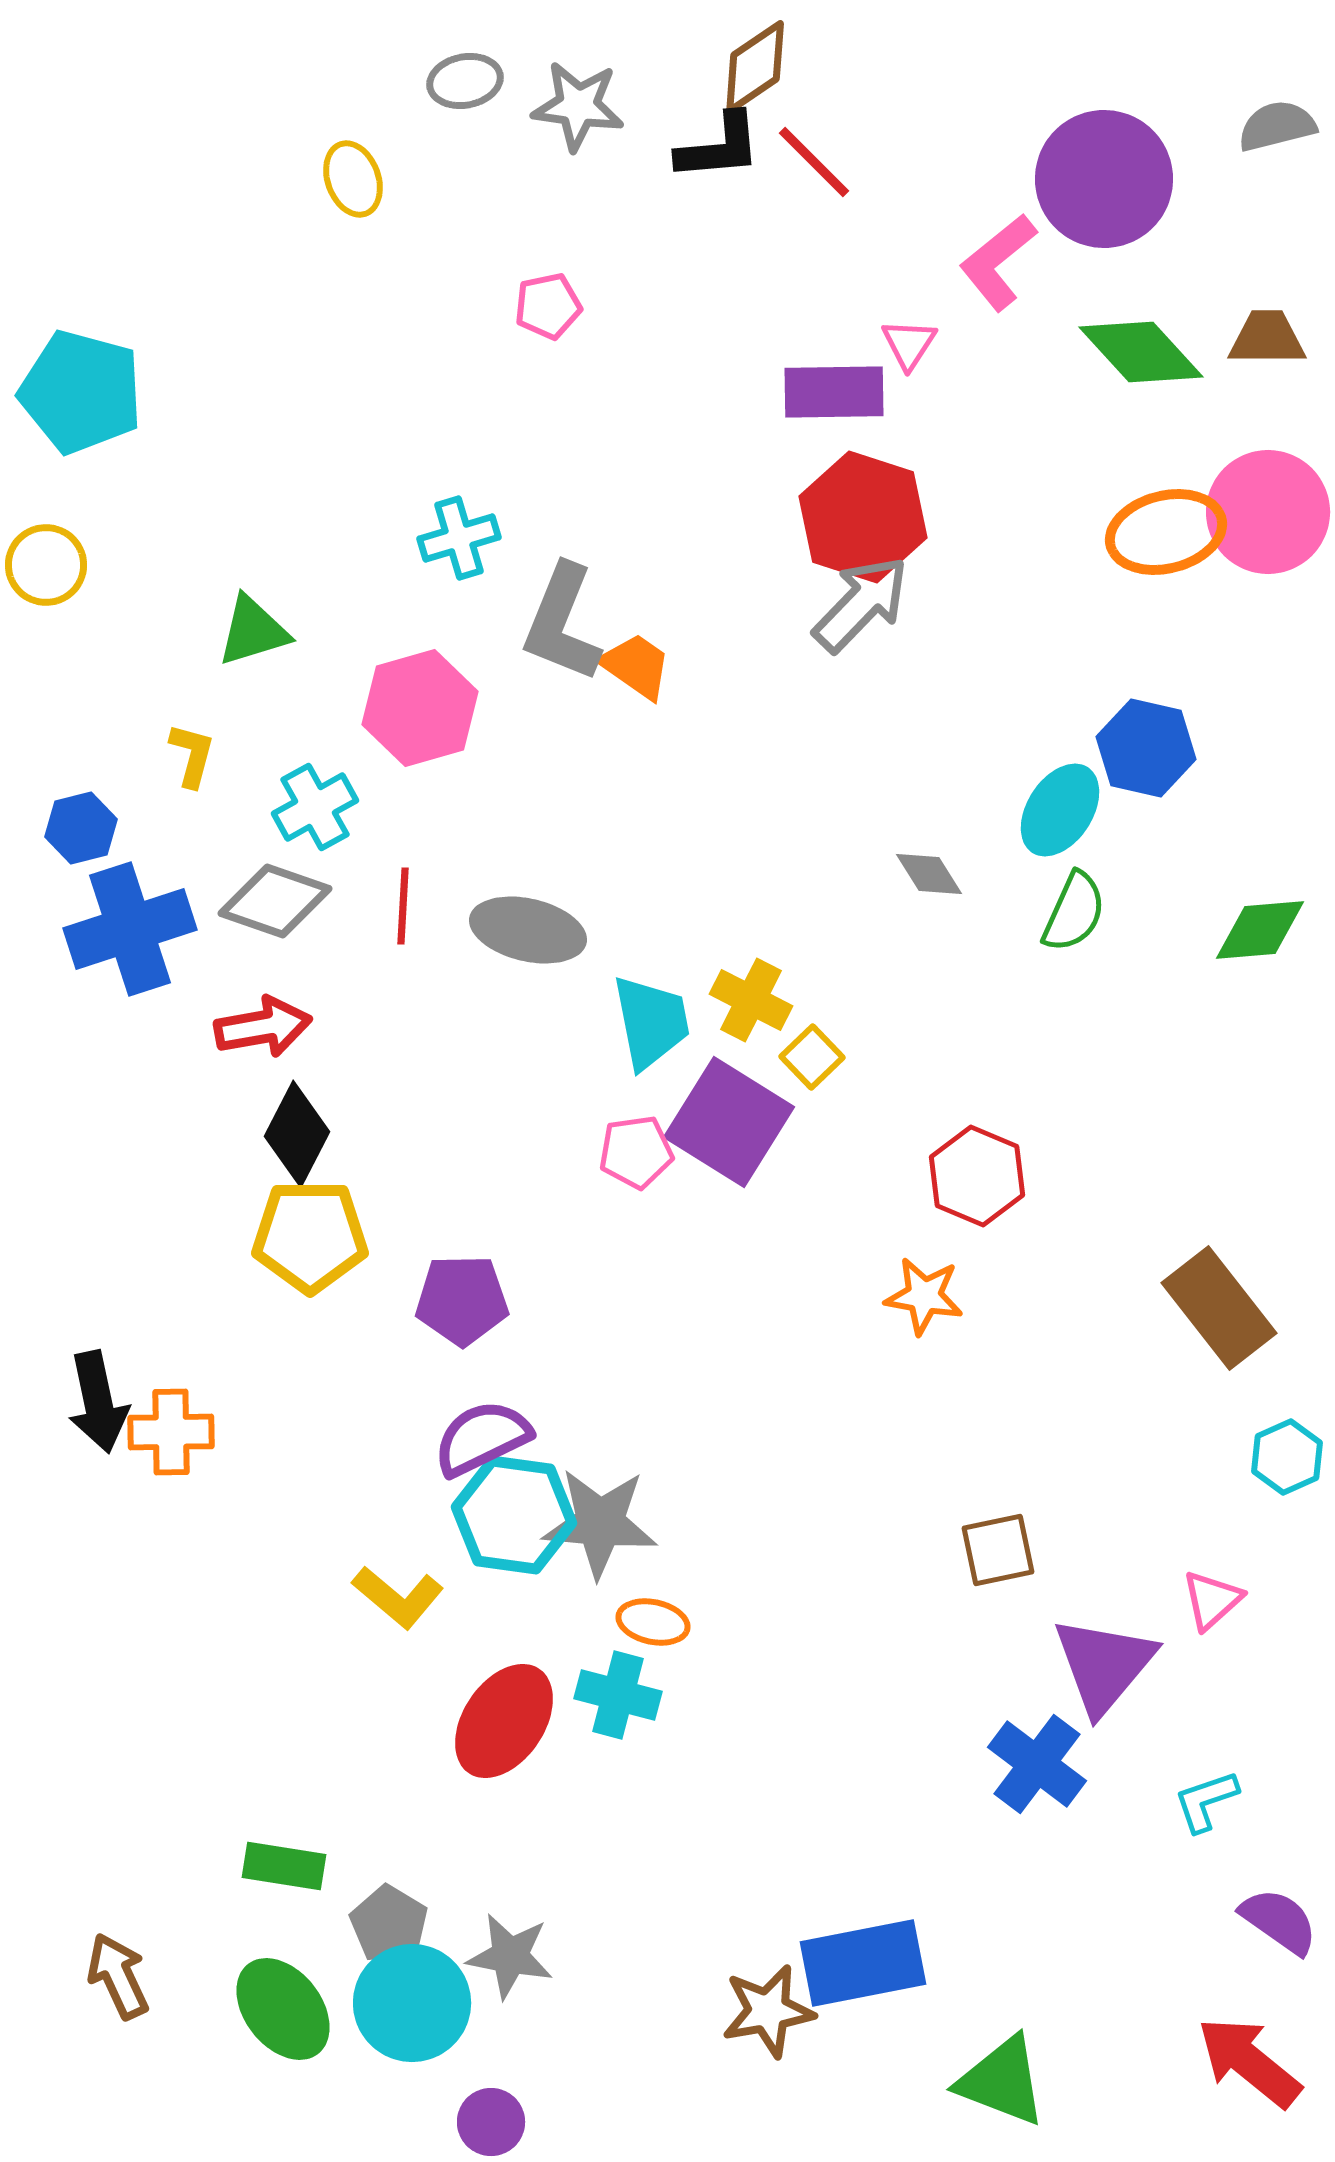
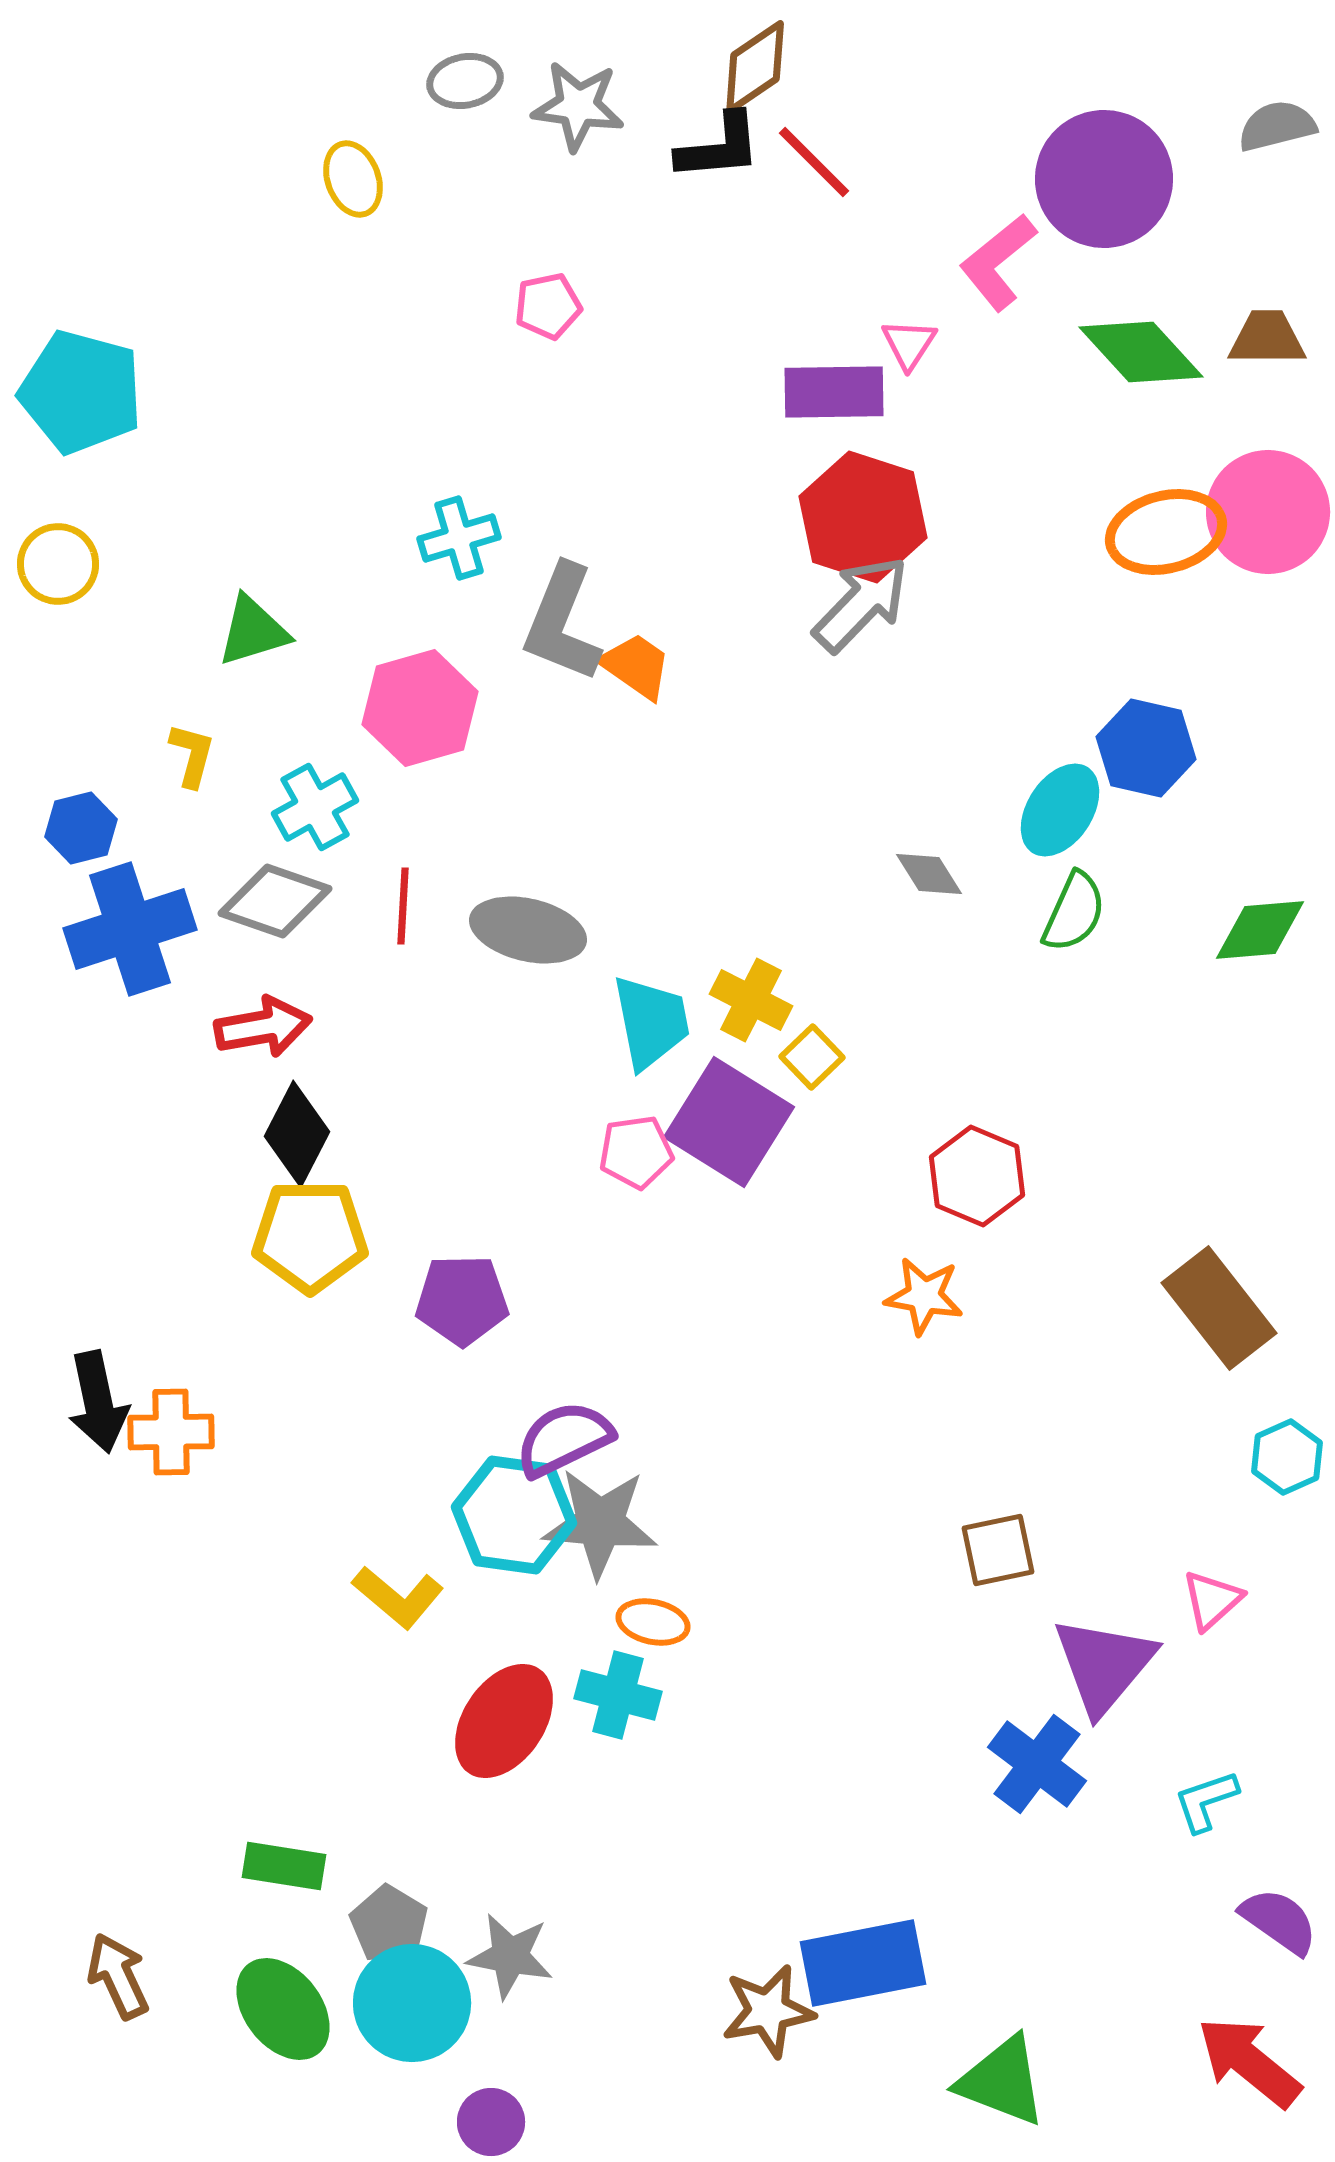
yellow circle at (46, 565): moved 12 px right, 1 px up
purple semicircle at (482, 1438): moved 82 px right, 1 px down
